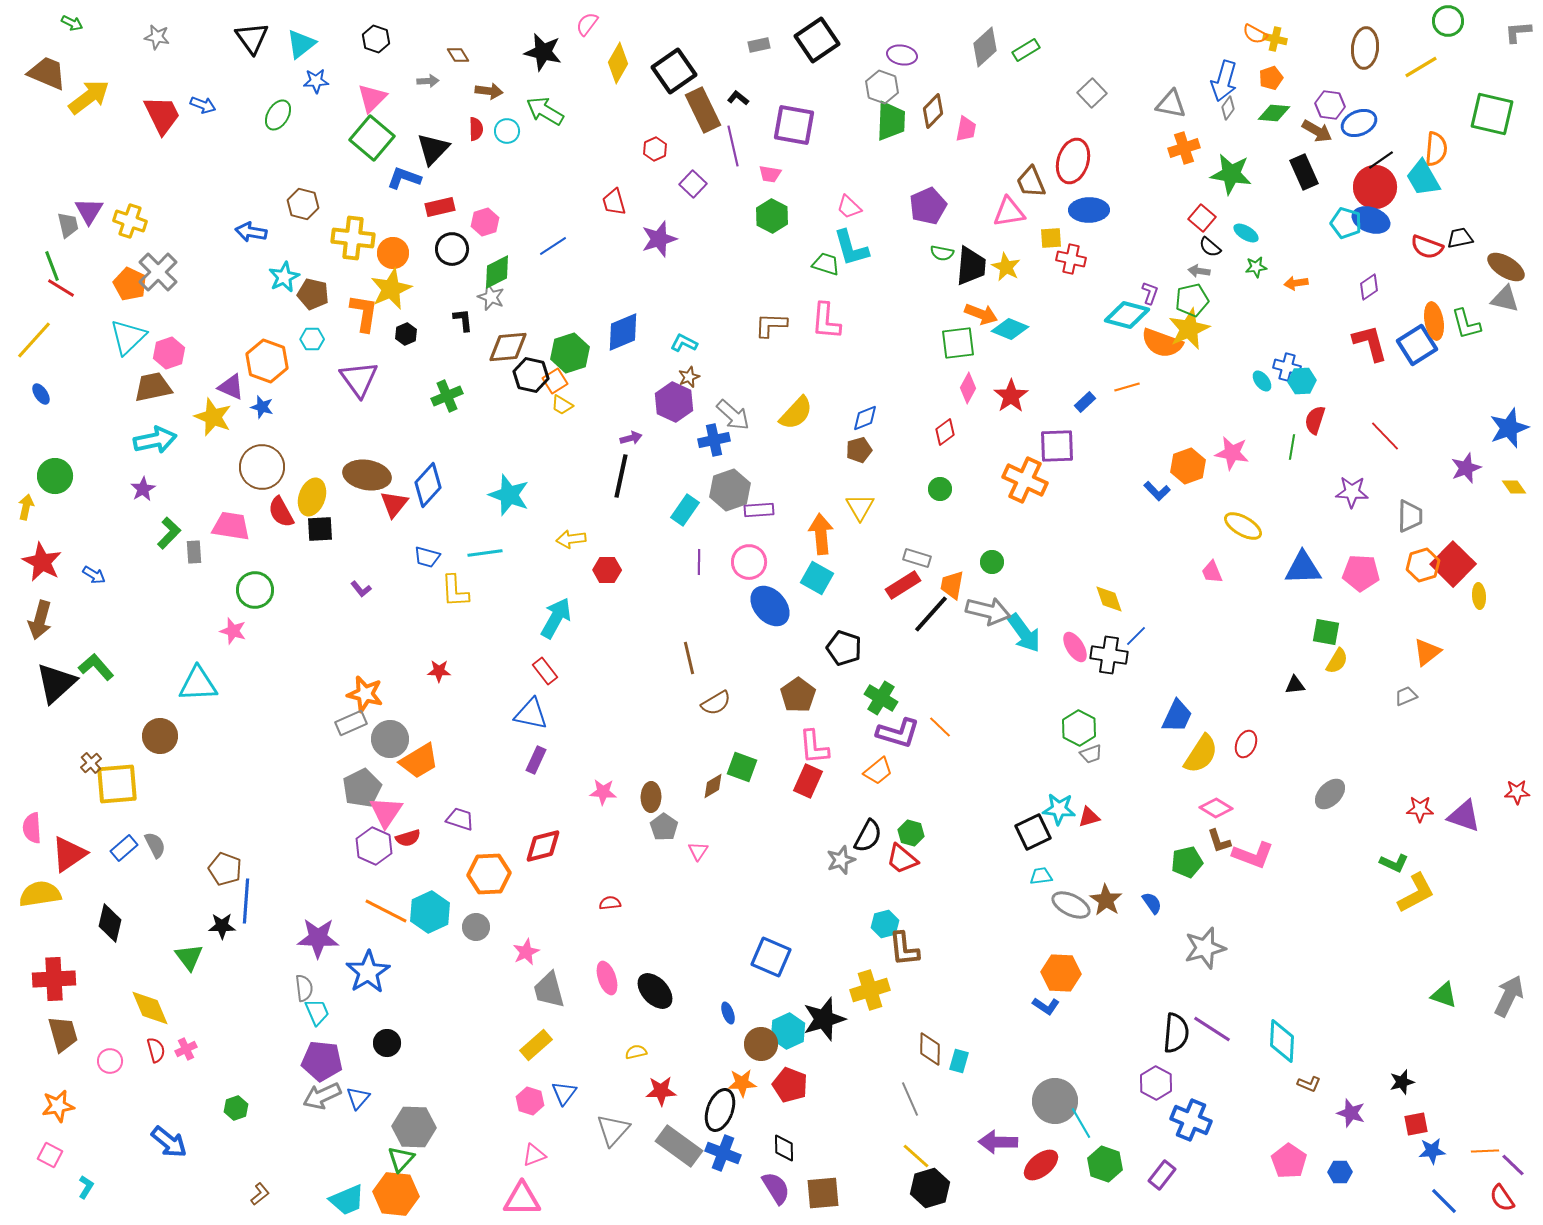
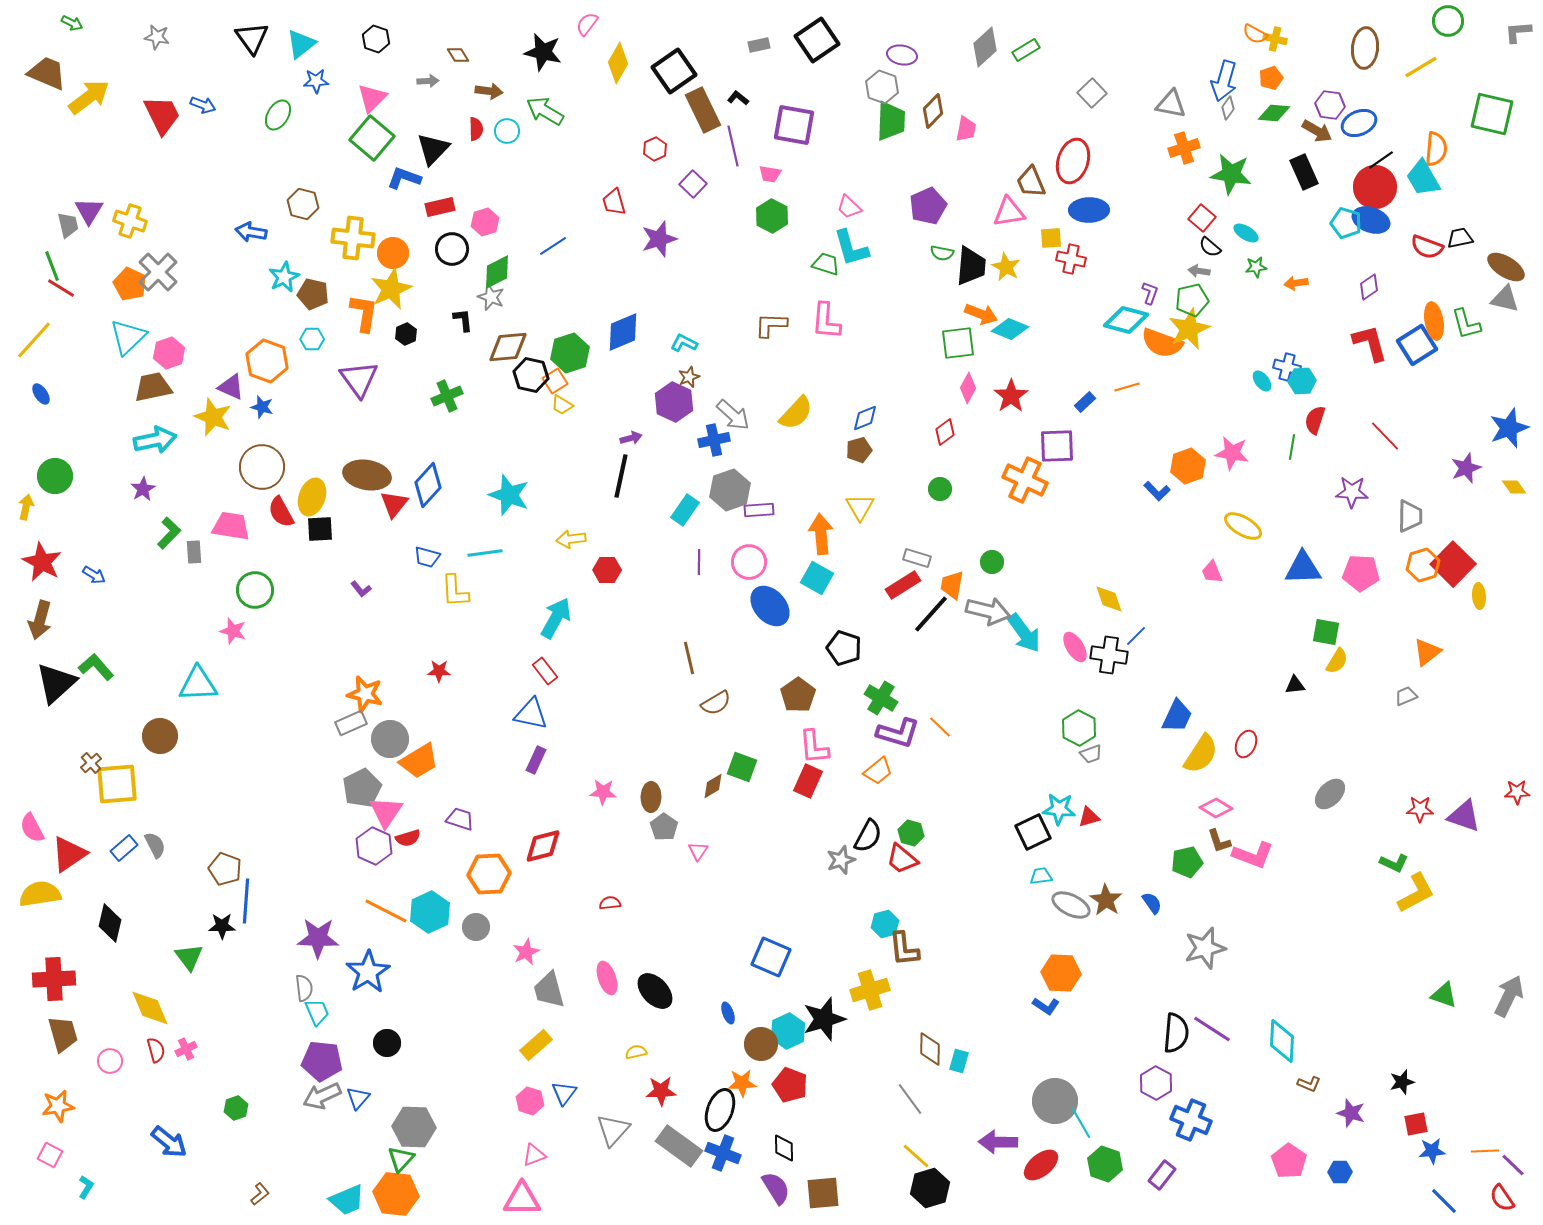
cyan diamond at (1127, 315): moved 1 px left, 5 px down
pink semicircle at (32, 828): rotated 24 degrees counterclockwise
gray line at (910, 1099): rotated 12 degrees counterclockwise
